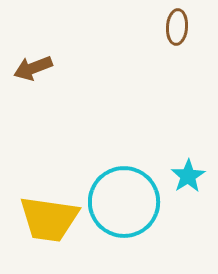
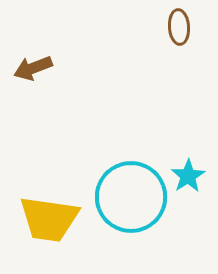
brown ellipse: moved 2 px right; rotated 8 degrees counterclockwise
cyan circle: moved 7 px right, 5 px up
